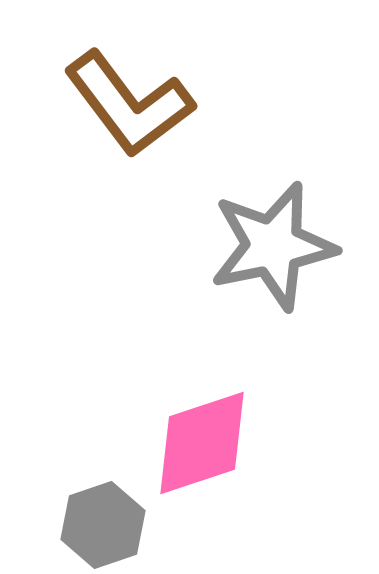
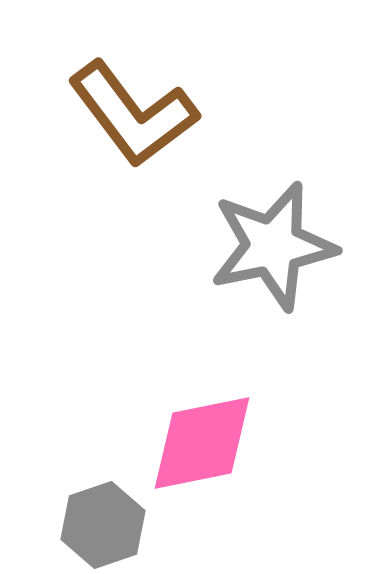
brown L-shape: moved 4 px right, 10 px down
pink diamond: rotated 7 degrees clockwise
